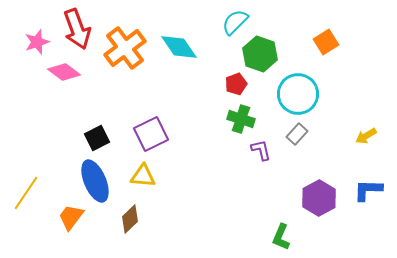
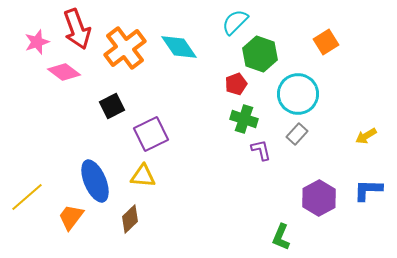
green cross: moved 3 px right
black square: moved 15 px right, 32 px up
yellow line: moved 1 px right, 4 px down; rotated 15 degrees clockwise
